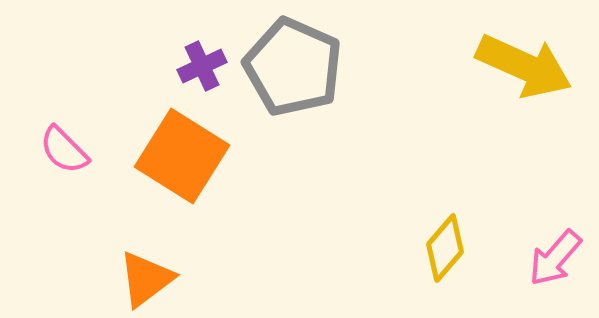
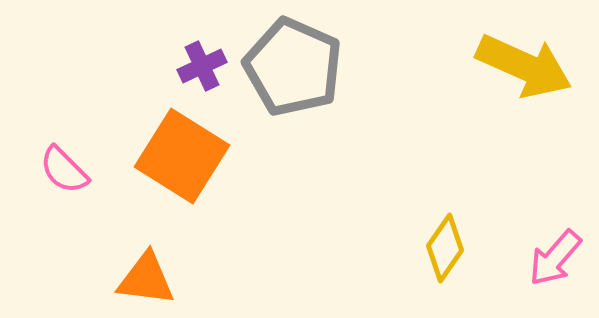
pink semicircle: moved 20 px down
yellow diamond: rotated 6 degrees counterclockwise
orange triangle: rotated 44 degrees clockwise
